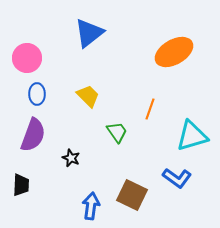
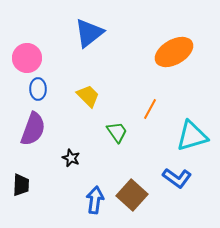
blue ellipse: moved 1 px right, 5 px up
orange line: rotated 10 degrees clockwise
purple semicircle: moved 6 px up
brown square: rotated 16 degrees clockwise
blue arrow: moved 4 px right, 6 px up
